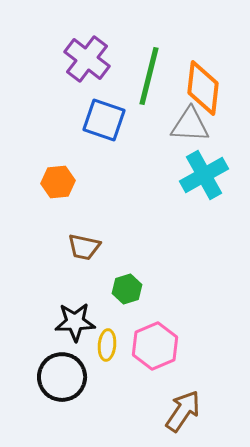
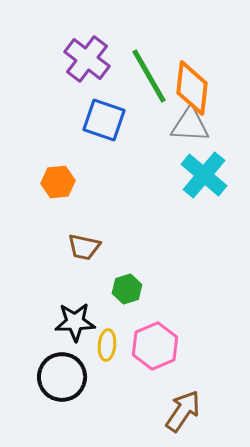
green line: rotated 44 degrees counterclockwise
orange diamond: moved 11 px left
cyan cross: rotated 21 degrees counterclockwise
